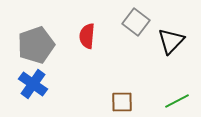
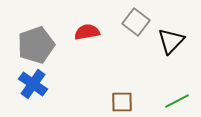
red semicircle: moved 4 px up; rotated 75 degrees clockwise
